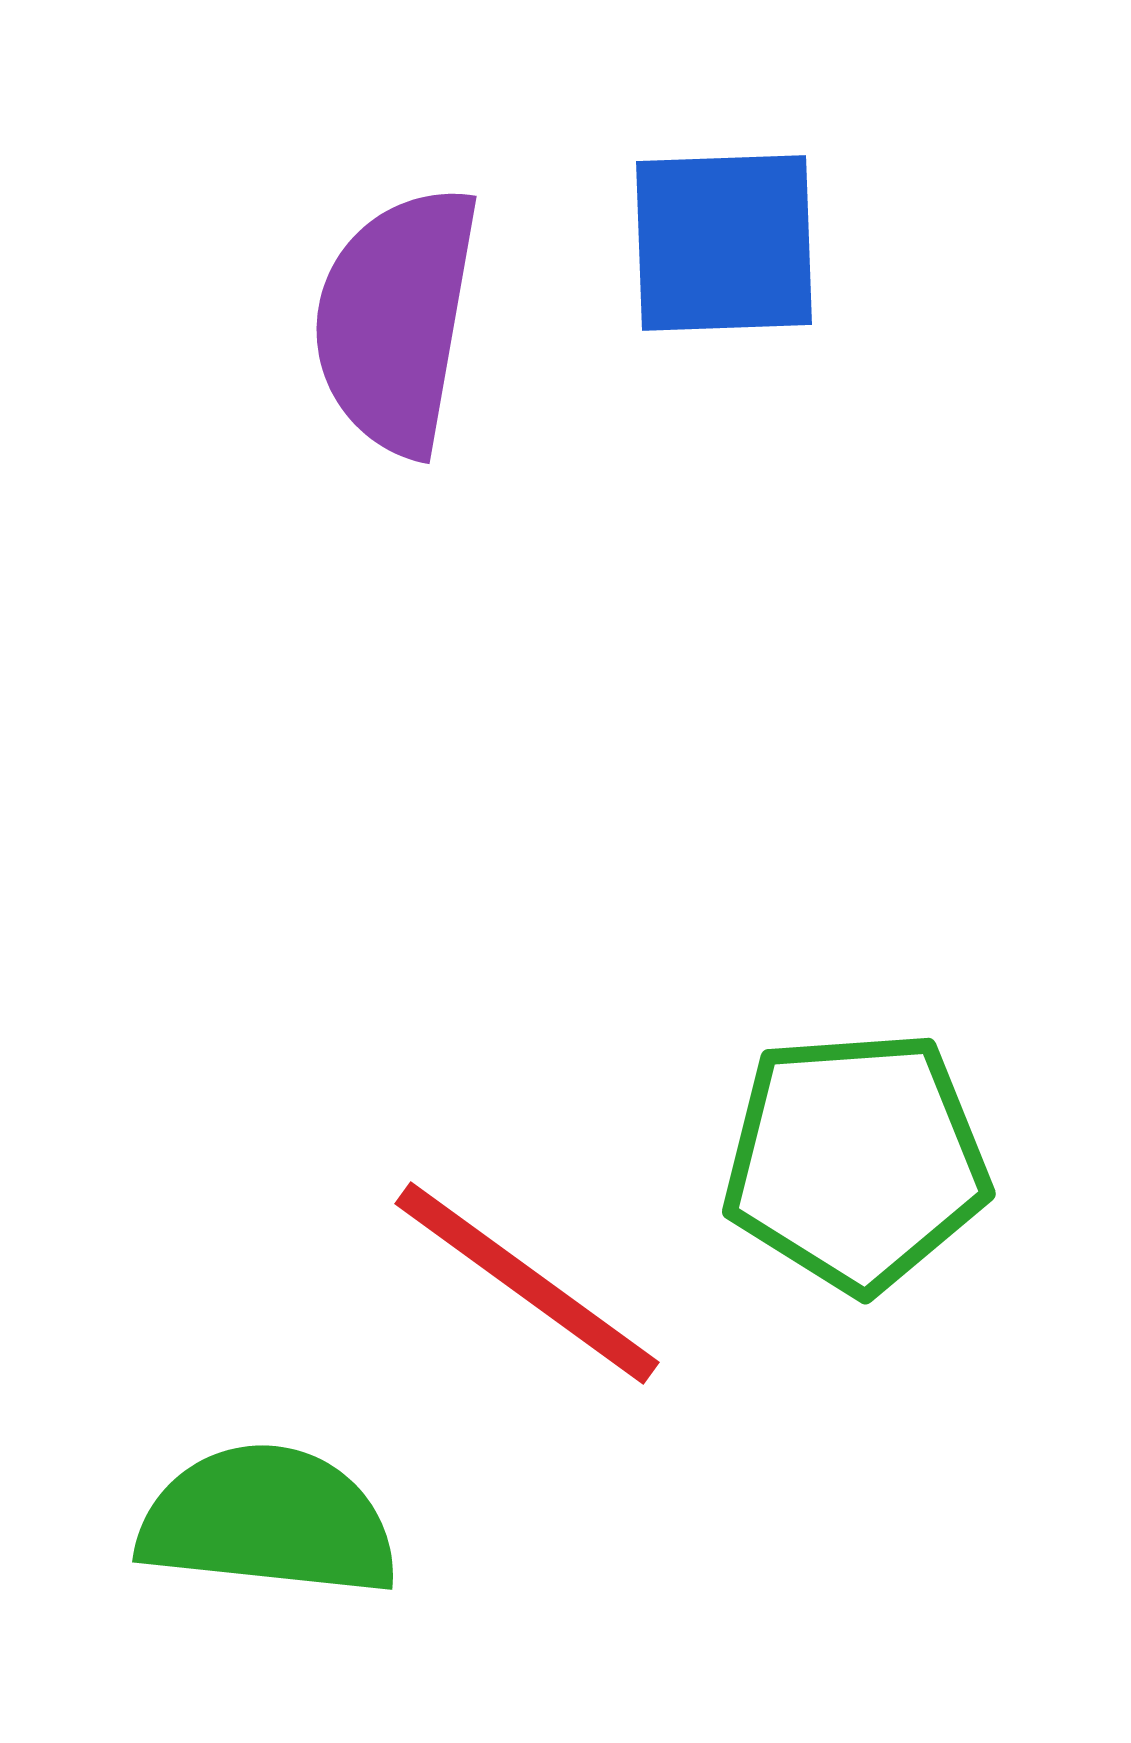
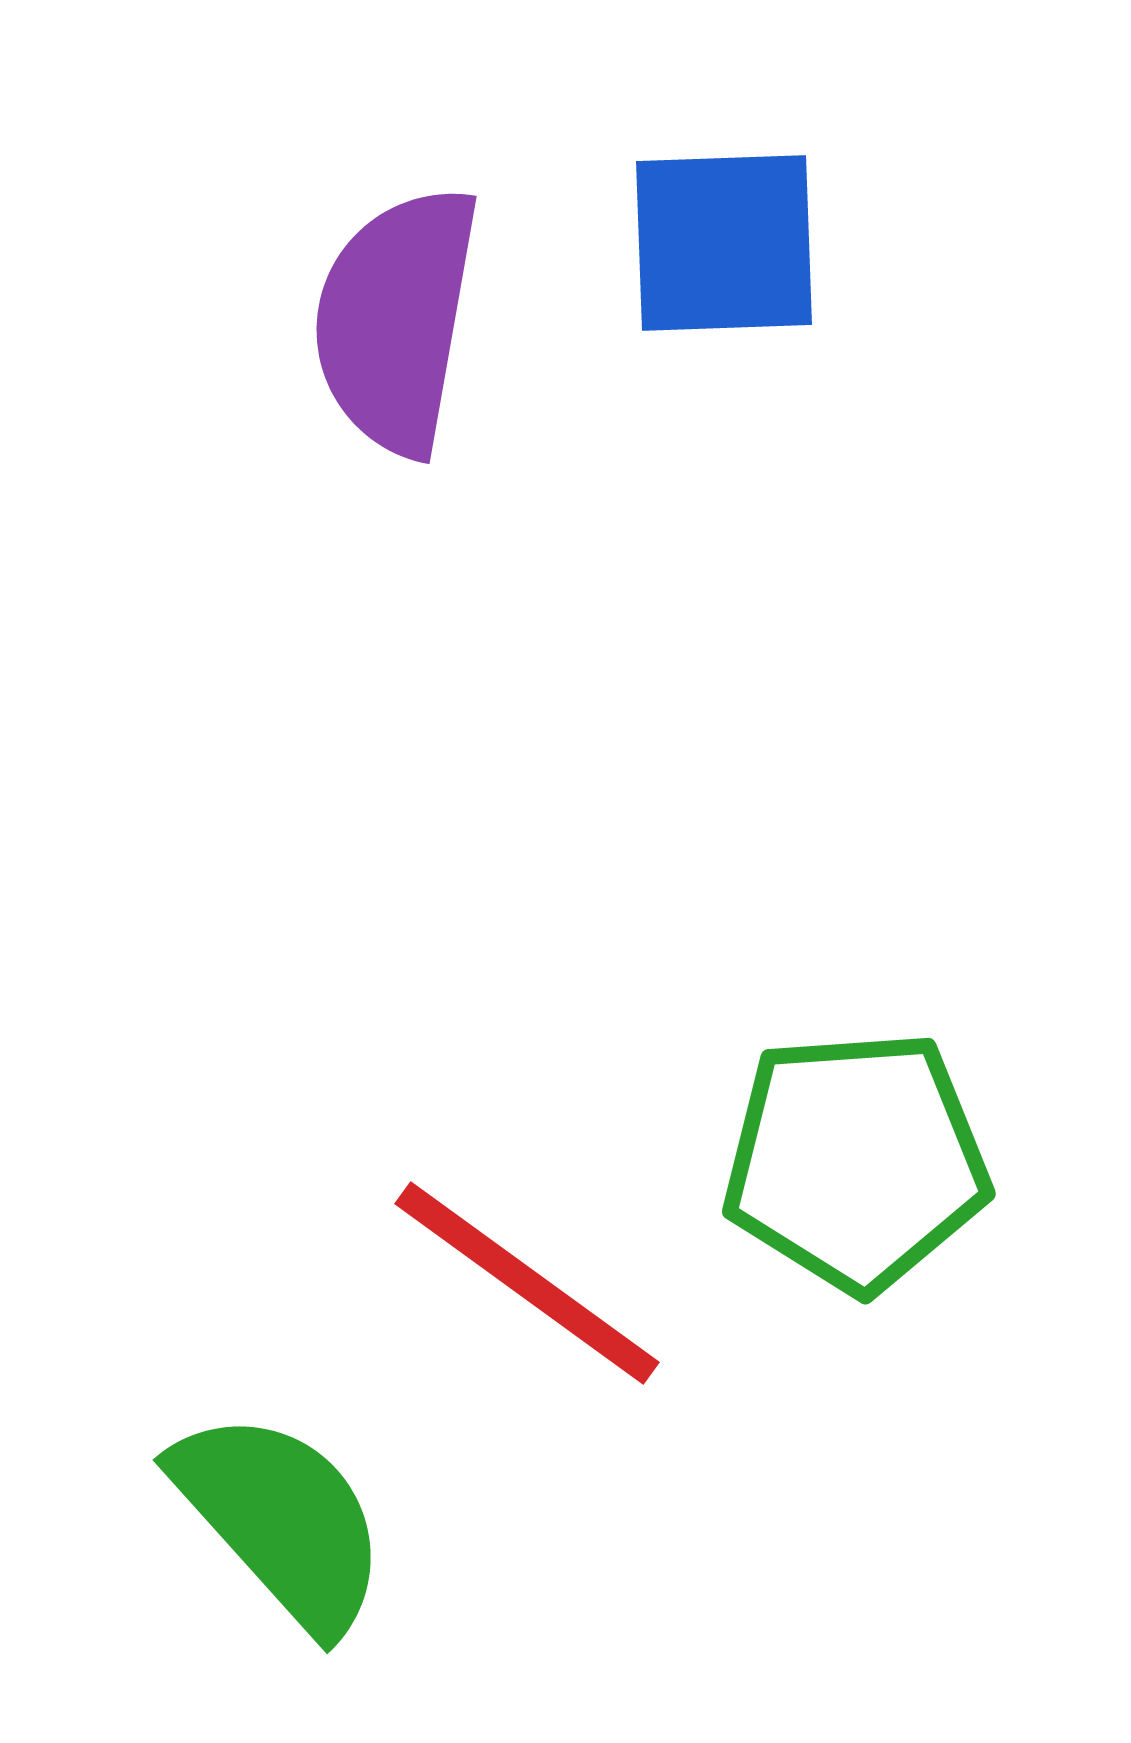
green semicircle: moved 13 px right, 1 px up; rotated 42 degrees clockwise
